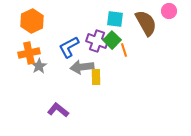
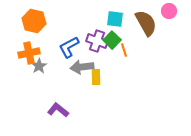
orange hexagon: moved 2 px right; rotated 20 degrees counterclockwise
